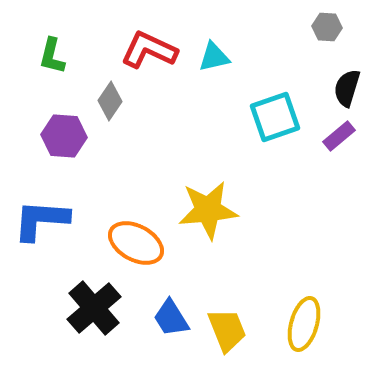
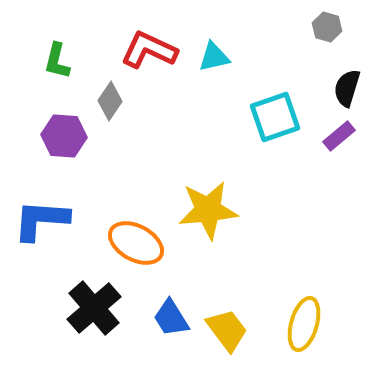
gray hexagon: rotated 12 degrees clockwise
green L-shape: moved 5 px right, 5 px down
yellow trapezoid: rotated 15 degrees counterclockwise
